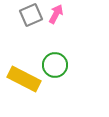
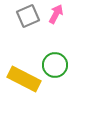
gray square: moved 3 px left, 1 px down
